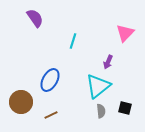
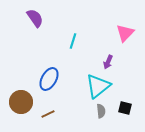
blue ellipse: moved 1 px left, 1 px up
brown line: moved 3 px left, 1 px up
